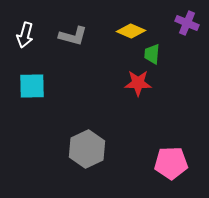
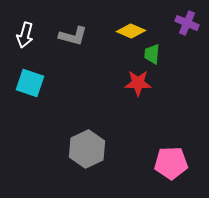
cyan square: moved 2 px left, 3 px up; rotated 20 degrees clockwise
